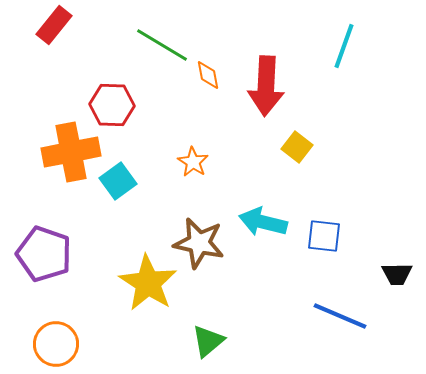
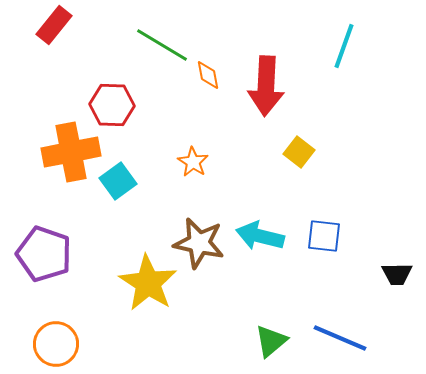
yellow square: moved 2 px right, 5 px down
cyan arrow: moved 3 px left, 14 px down
blue line: moved 22 px down
green triangle: moved 63 px right
